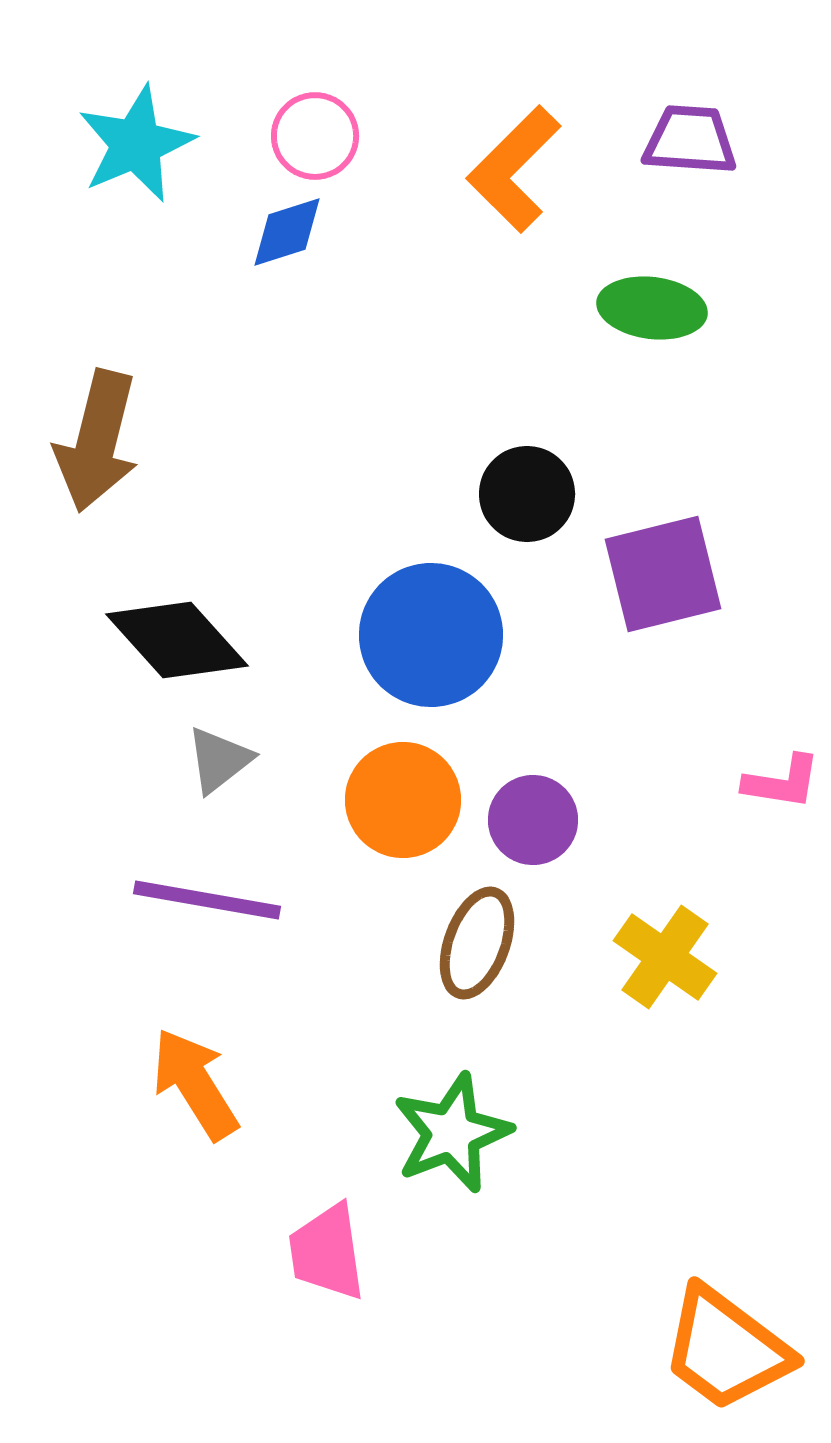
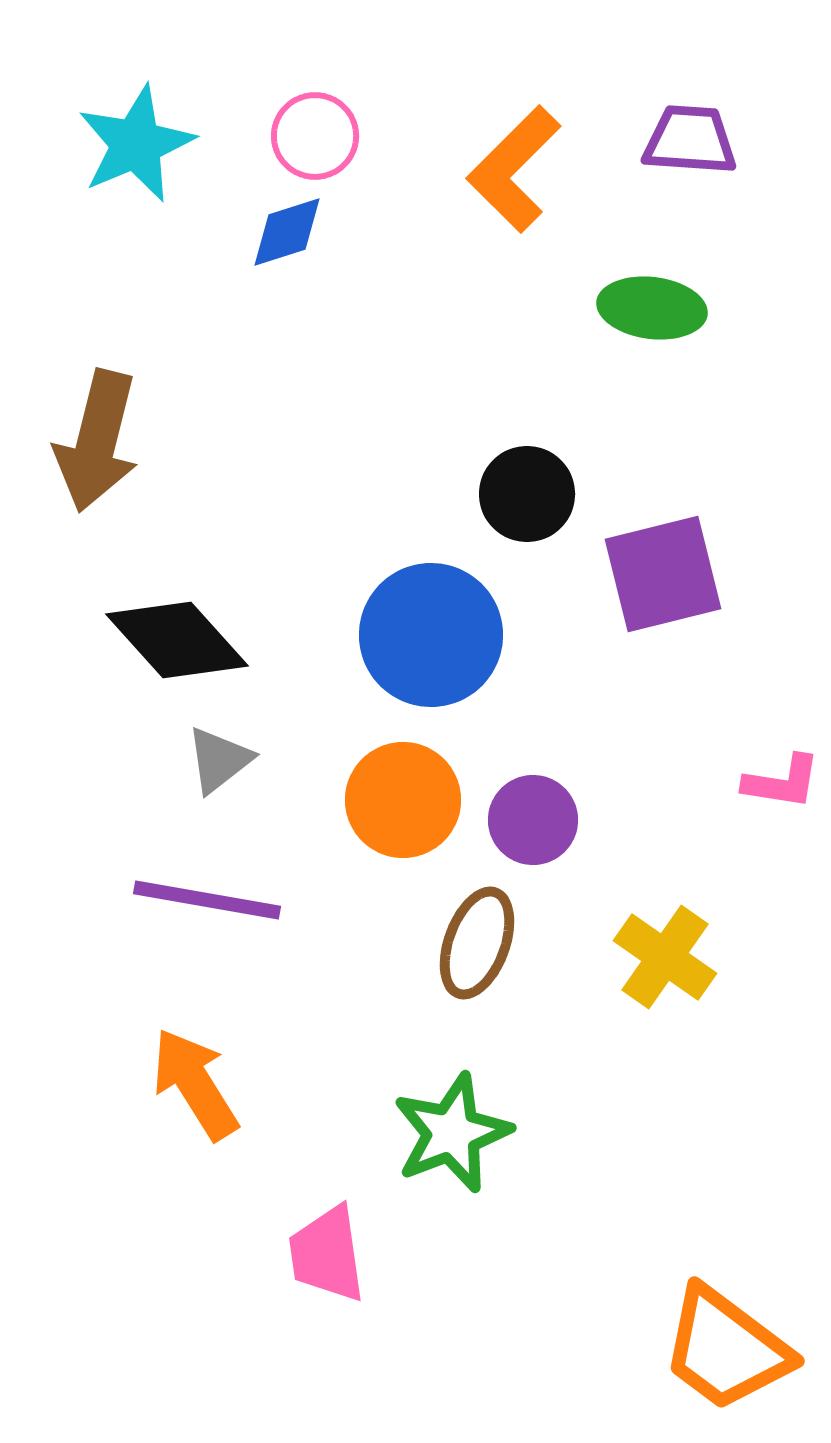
pink trapezoid: moved 2 px down
